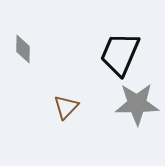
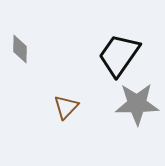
gray diamond: moved 3 px left
black trapezoid: moved 1 px left, 1 px down; rotated 12 degrees clockwise
